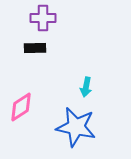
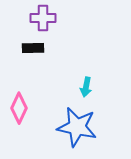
black rectangle: moved 2 px left
pink diamond: moved 2 px left, 1 px down; rotated 32 degrees counterclockwise
blue star: moved 1 px right
